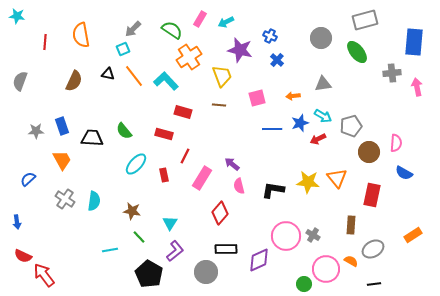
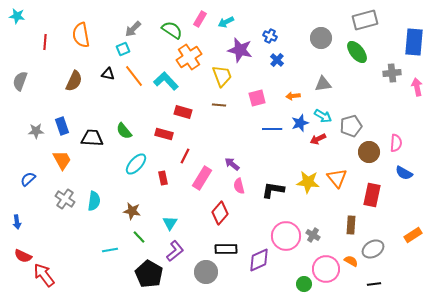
red rectangle at (164, 175): moved 1 px left, 3 px down
